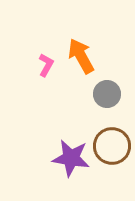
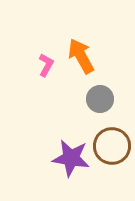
gray circle: moved 7 px left, 5 px down
